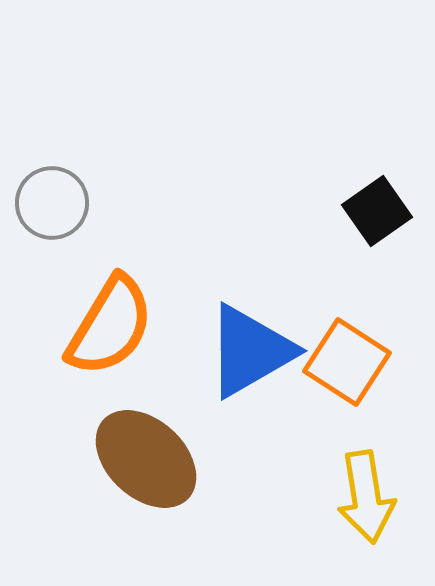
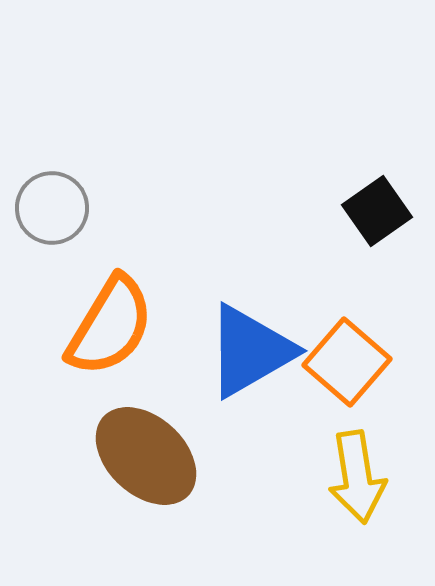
gray circle: moved 5 px down
orange square: rotated 8 degrees clockwise
brown ellipse: moved 3 px up
yellow arrow: moved 9 px left, 20 px up
